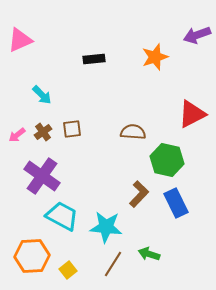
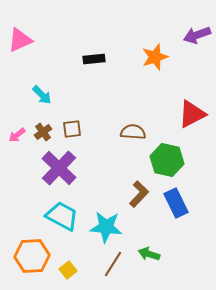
purple cross: moved 17 px right, 8 px up; rotated 9 degrees clockwise
